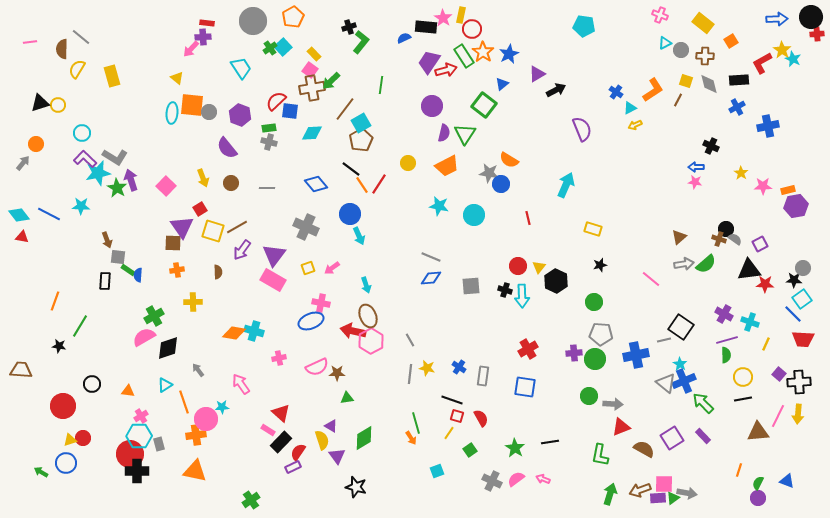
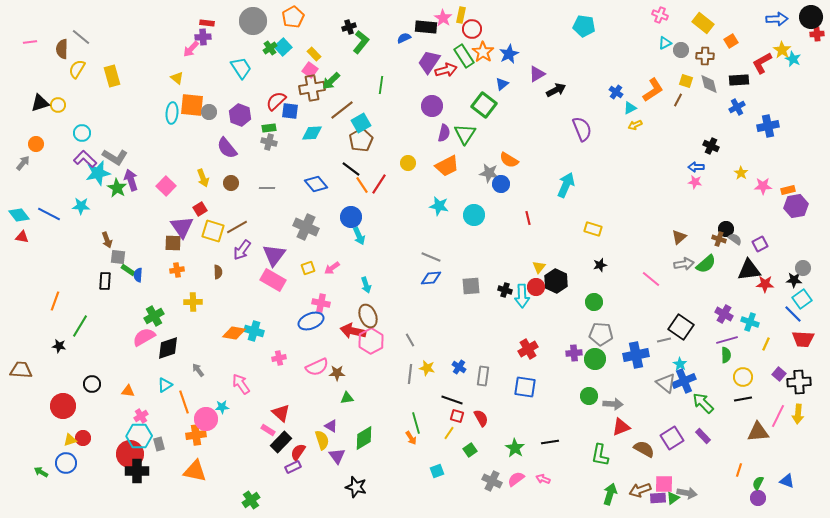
brown line at (345, 109): moved 3 px left, 1 px down; rotated 15 degrees clockwise
blue circle at (350, 214): moved 1 px right, 3 px down
red circle at (518, 266): moved 18 px right, 21 px down
